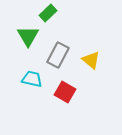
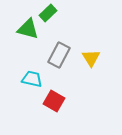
green triangle: moved 7 px up; rotated 45 degrees counterclockwise
gray rectangle: moved 1 px right
yellow triangle: moved 2 px up; rotated 18 degrees clockwise
red square: moved 11 px left, 9 px down
